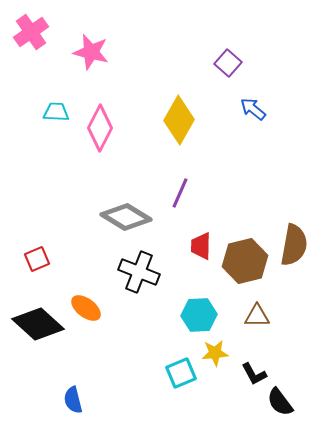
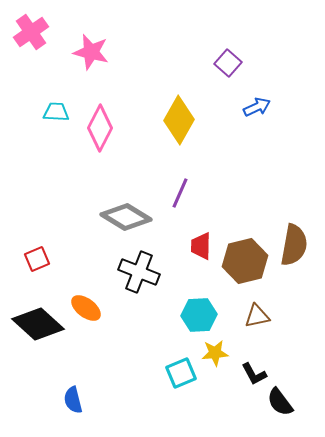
blue arrow: moved 4 px right, 2 px up; rotated 116 degrees clockwise
brown triangle: rotated 12 degrees counterclockwise
